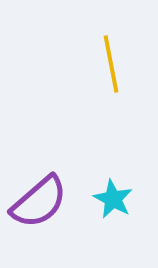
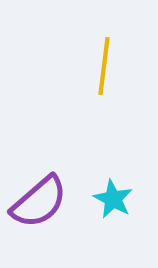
yellow line: moved 7 px left, 2 px down; rotated 18 degrees clockwise
